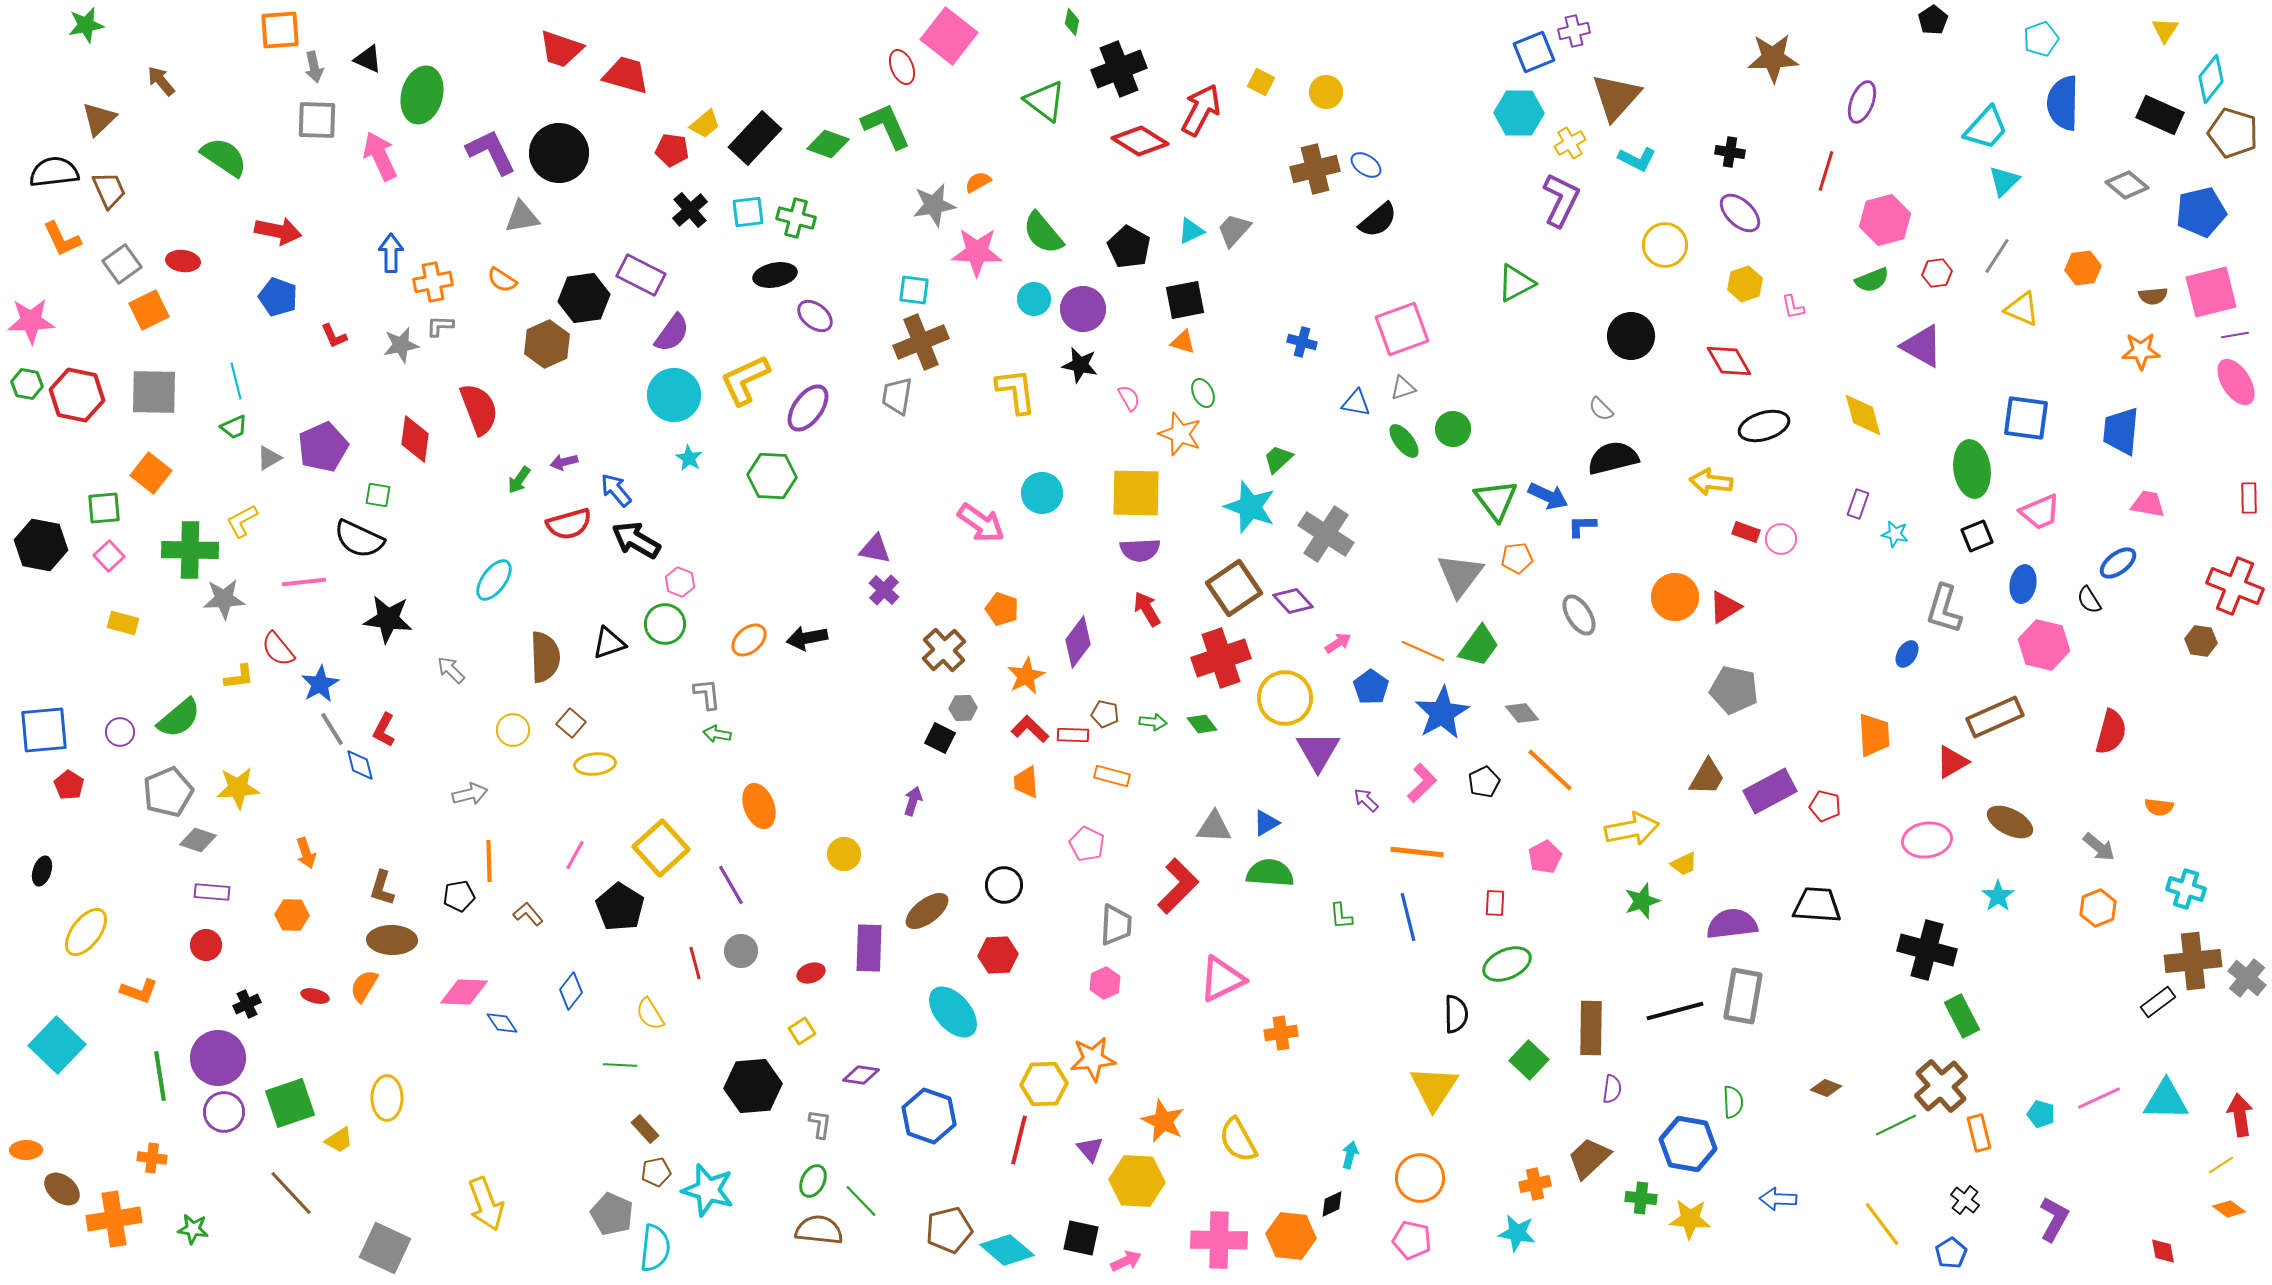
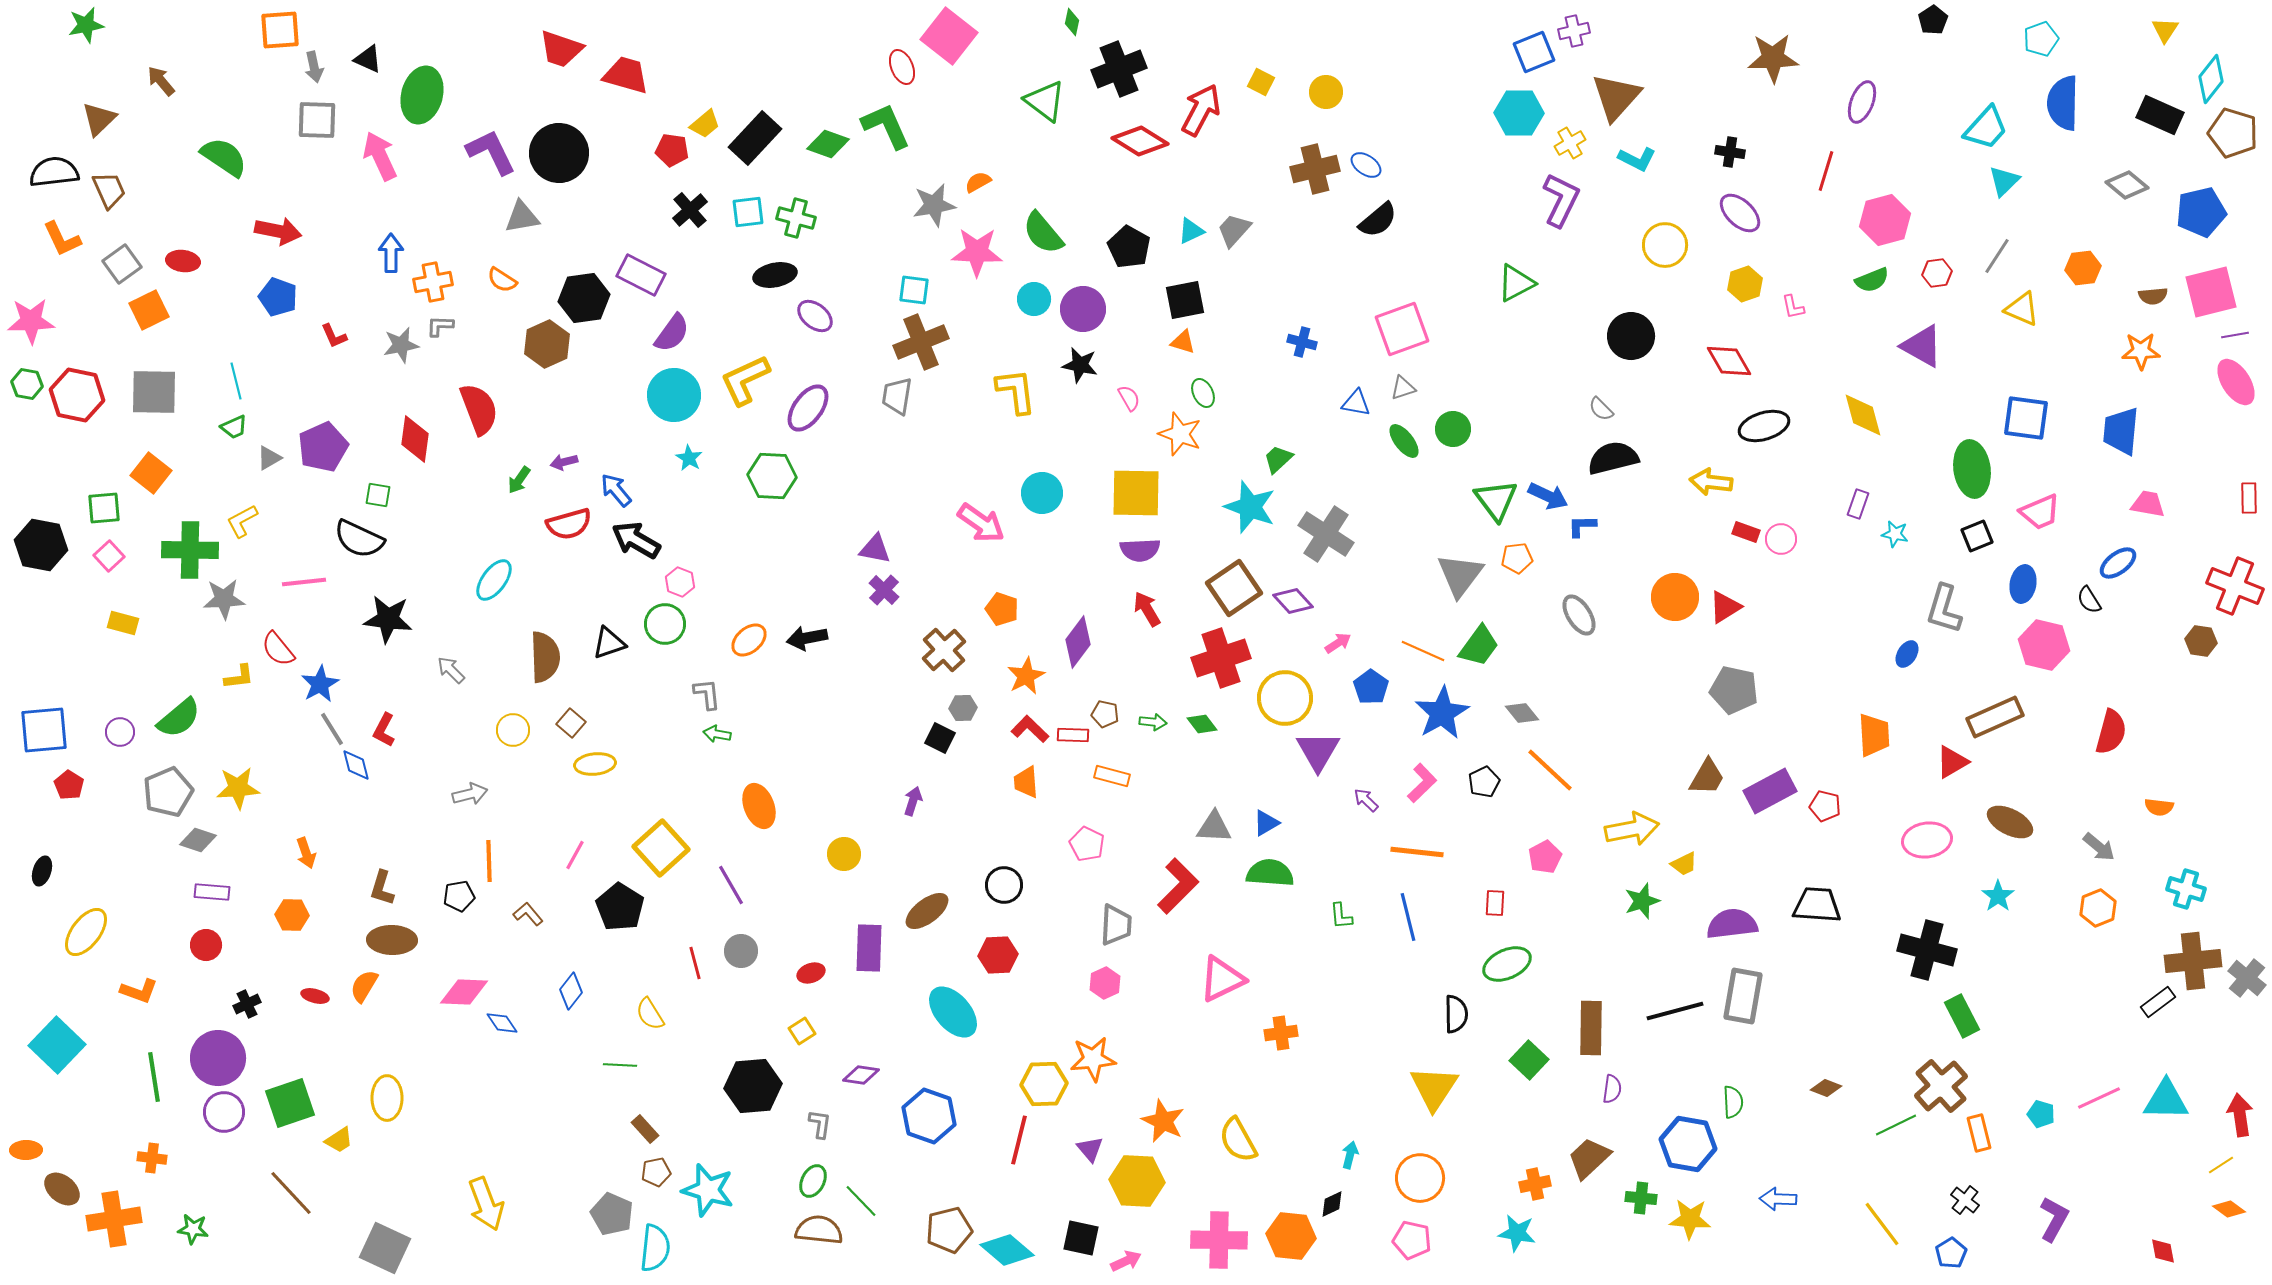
blue diamond at (360, 765): moved 4 px left
green line at (160, 1076): moved 6 px left, 1 px down
